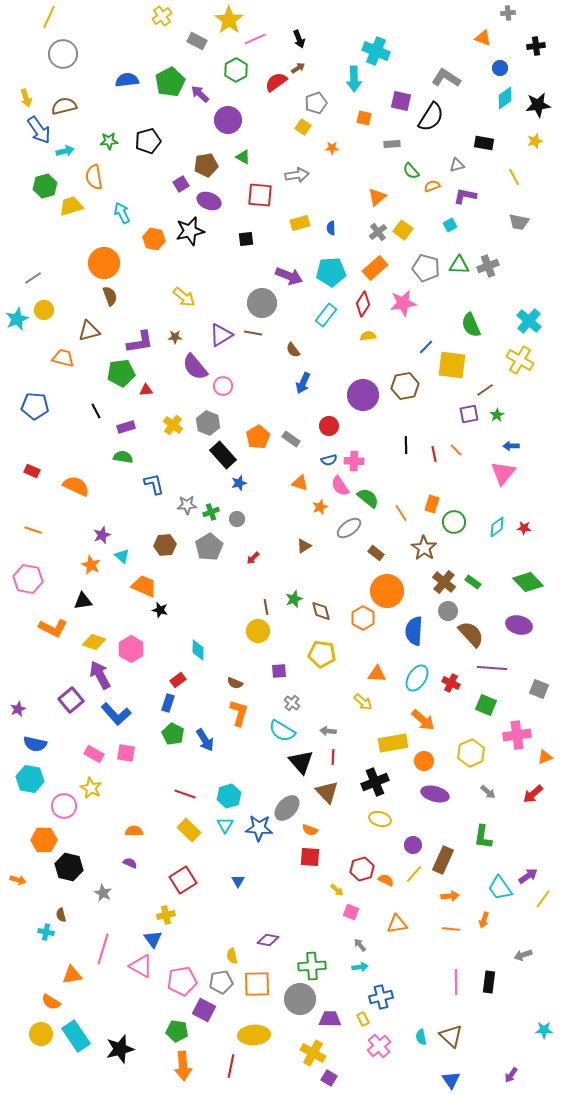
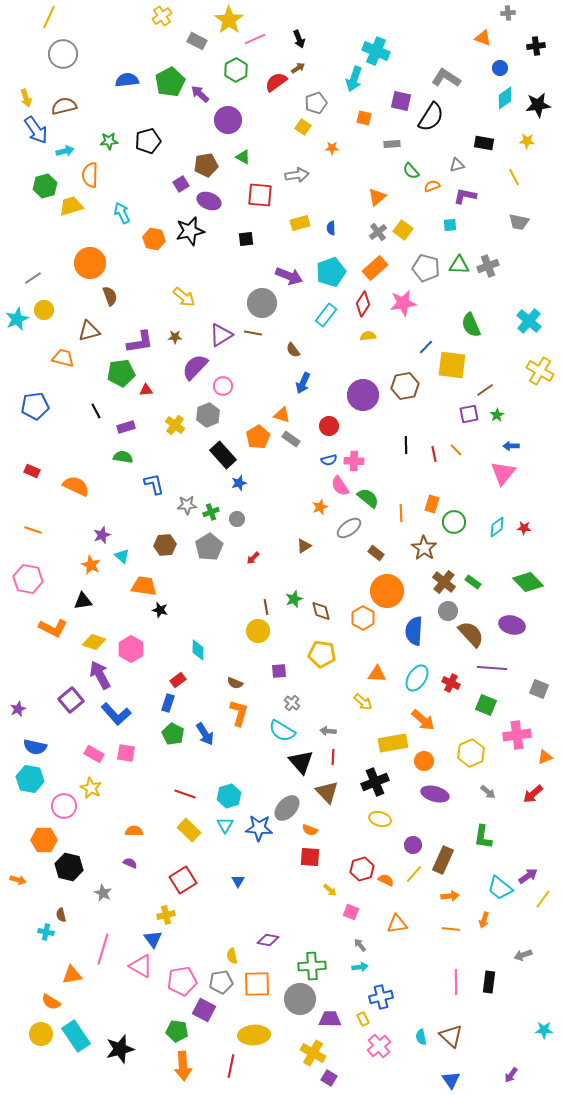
cyan arrow at (354, 79): rotated 20 degrees clockwise
blue arrow at (39, 130): moved 3 px left
yellow star at (535, 141): moved 8 px left; rotated 21 degrees clockwise
orange semicircle at (94, 177): moved 4 px left, 2 px up; rotated 10 degrees clockwise
cyan square at (450, 225): rotated 24 degrees clockwise
orange circle at (104, 263): moved 14 px left
cyan pentagon at (331, 272): rotated 16 degrees counterclockwise
yellow cross at (520, 360): moved 20 px right, 11 px down
purple semicircle at (195, 367): rotated 84 degrees clockwise
blue pentagon at (35, 406): rotated 12 degrees counterclockwise
gray hexagon at (208, 423): moved 8 px up; rotated 15 degrees clockwise
yellow cross at (173, 425): moved 2 px right
orange triangle at (300, 483): moved 18 px left, 68 px up
orange line at (401, 513): rotated 30 degrees clockwise
orange trapezoid at (144, 586): rotated 16 degrees counterclockwise
purple ellipse at (519, 625): moved 7 px left
blue arrow at (205, 740): moved 6 px up
blue semicircle at (35, 744): moved 3 px down
cyan trapezoid at (500, 888): rotated 16 degrees counterclockwise
yellow arrow at (337, 890): moved 7 px left
